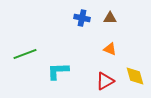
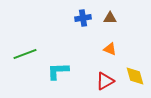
blue cross: moved 1 px right; rotated 21 degrees counterclockwise
